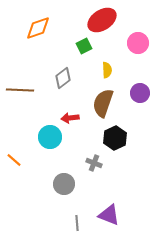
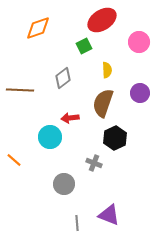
pink circle: moved 1 px right, 1 px up
